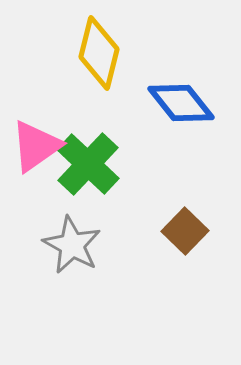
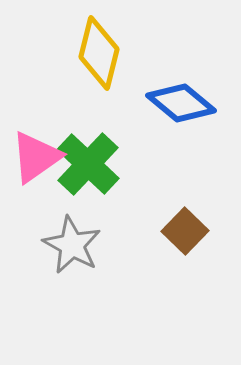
blue diamond: rotated 12 degrees counterclockwise
pink triangle: moved 11 px down
